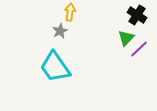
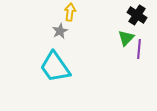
purple line: rotated 42 degrees counterclockwise
